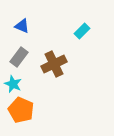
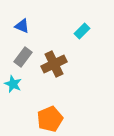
gray rectangle: moved 4 px right
orange pentagon: moved 29 px right, 9 px down; rotated 25 degrees clockwise
